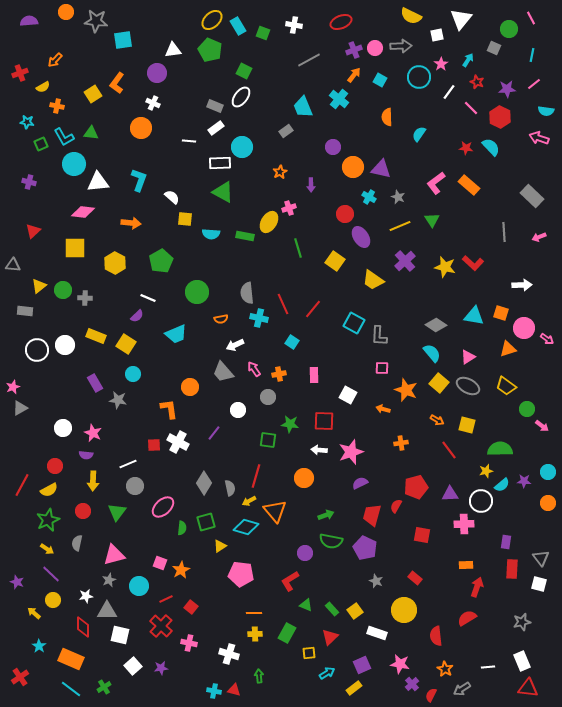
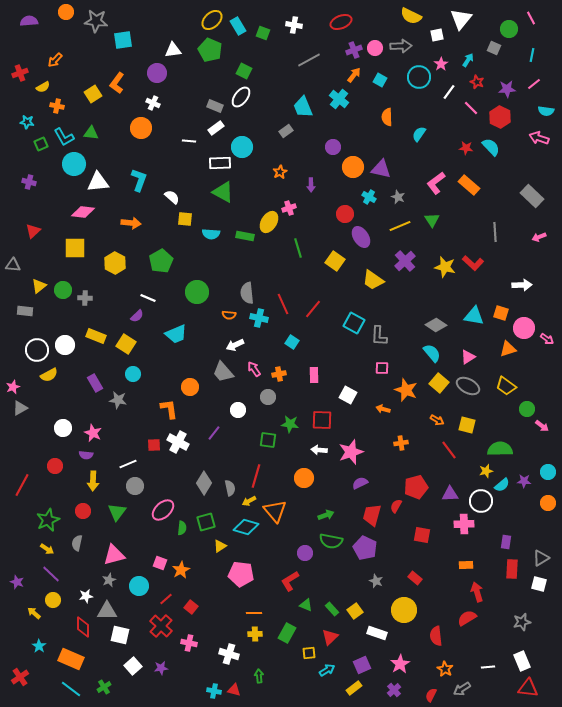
gray line at (504, 232): moved 9 px left
orange semicircle at (221, 319): moved 8 px right, 4 px up; rotated 16 degrees clockwise
red square at (324, 421): moved 2 px left, 1 px up
yellow semicircle at (49, 490): moved 115 px up
pink ellipse at (163, 507): moved 3 px down
gray triangle at (541, 558): rotated 36 degrees clockwise
red arrow at (477, 587): moved 5 px down; rotated 36 degrees counterclockwise
red line at (166, 599): rotated 16 degrees counterclockwise
pink star at (400, 664): rotated 30 degrees clockwise
cyan arrow at (327, 673): moved 3 px up
purple cross at (412, 684): moved 18 px left, 6 px down
